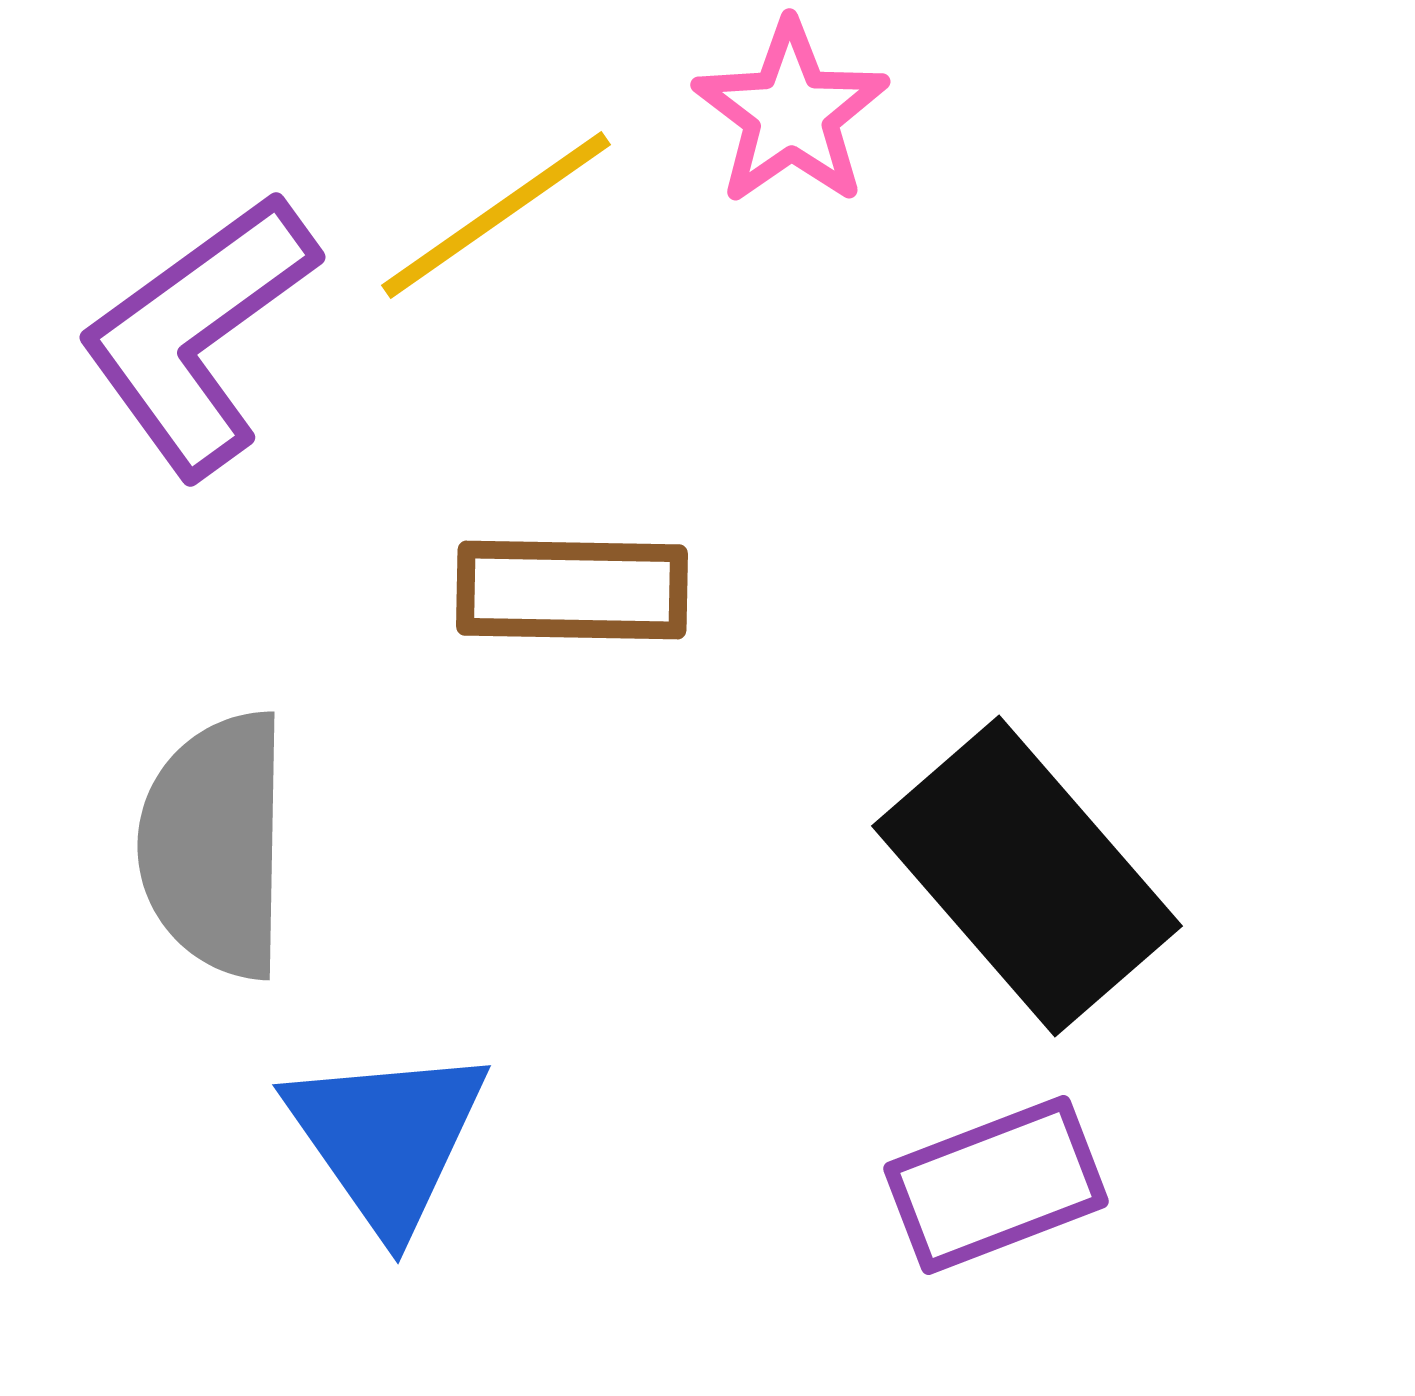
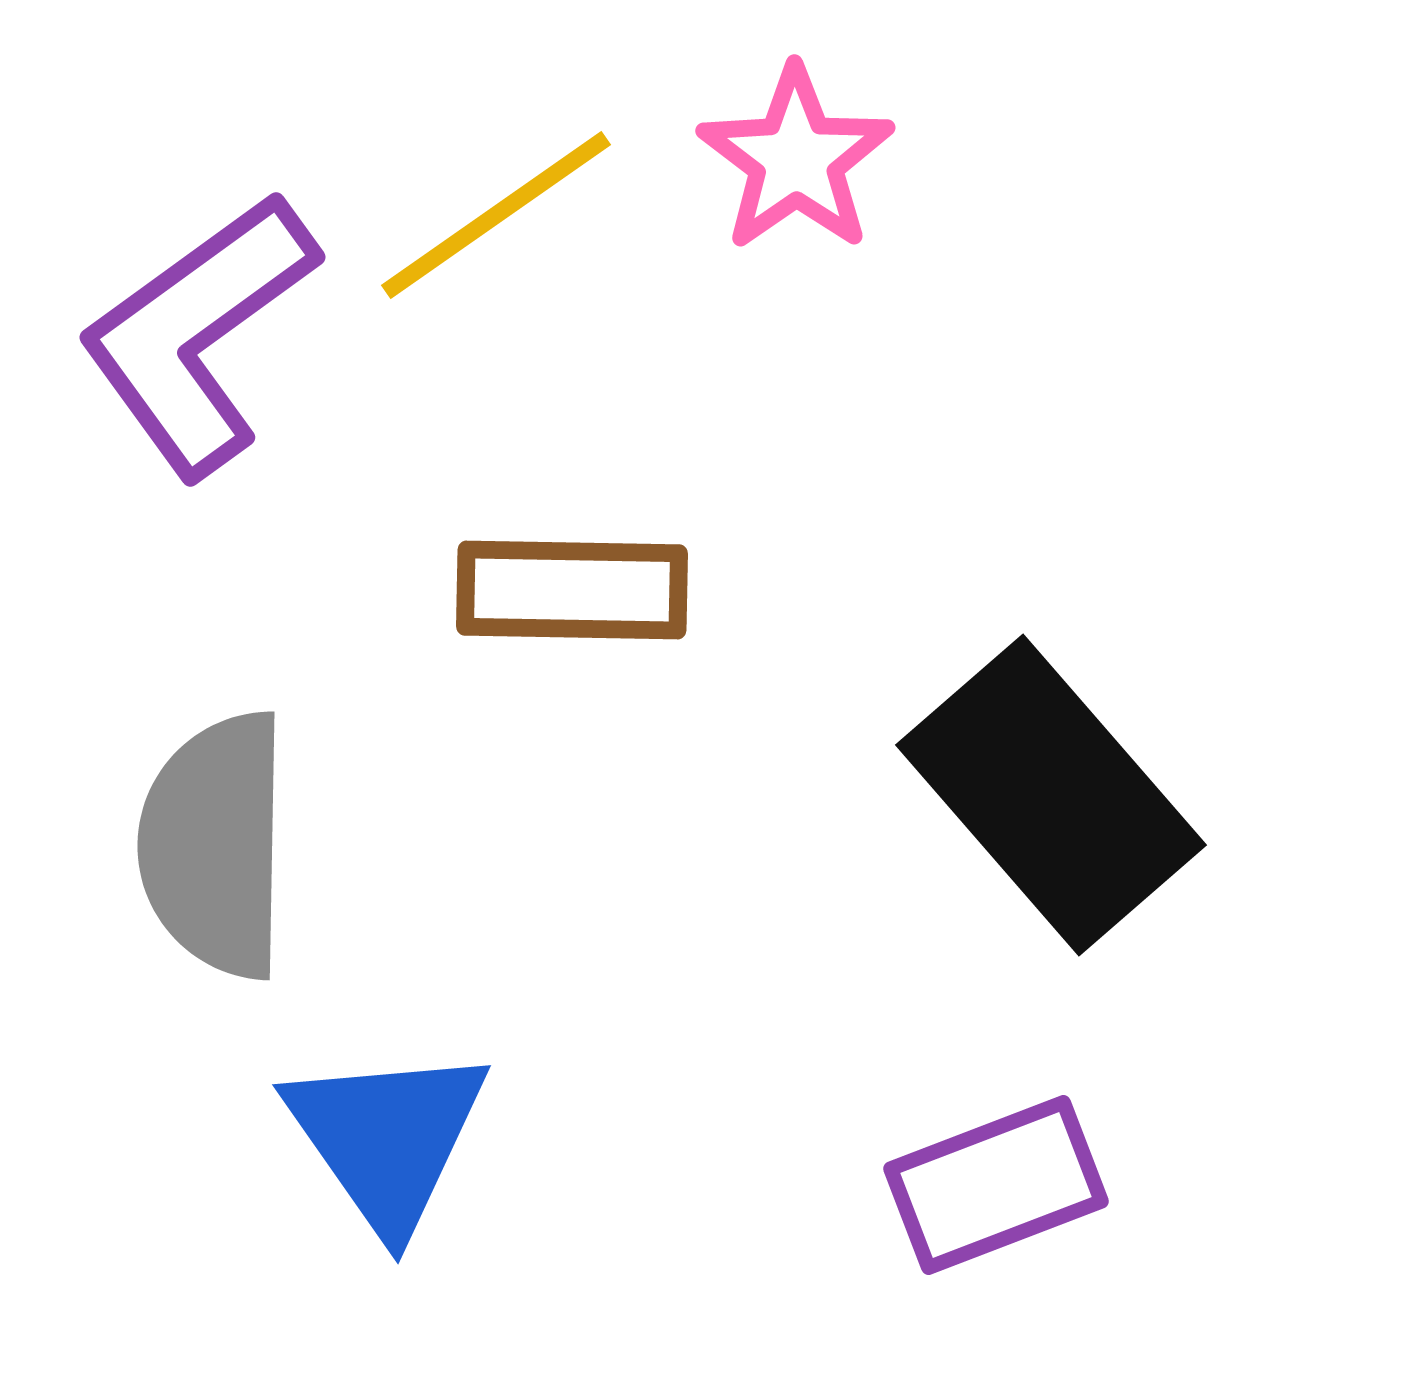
pink star: moved 5 px right, 46 px down
black rectangle: moved 24 px right, 81 px up
